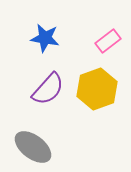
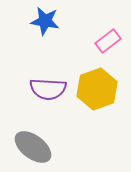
blue star: moved 17 px up
purple semicircle: rotated 51 degrees clockwise
